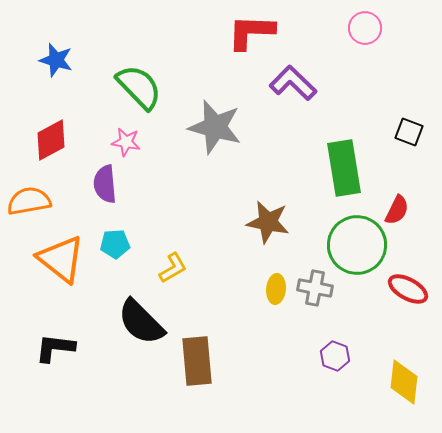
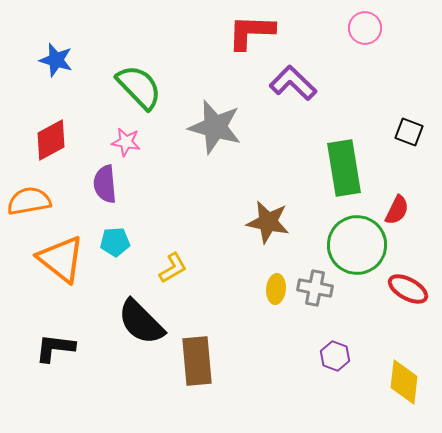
cyan pentagon: moved 2 px up
